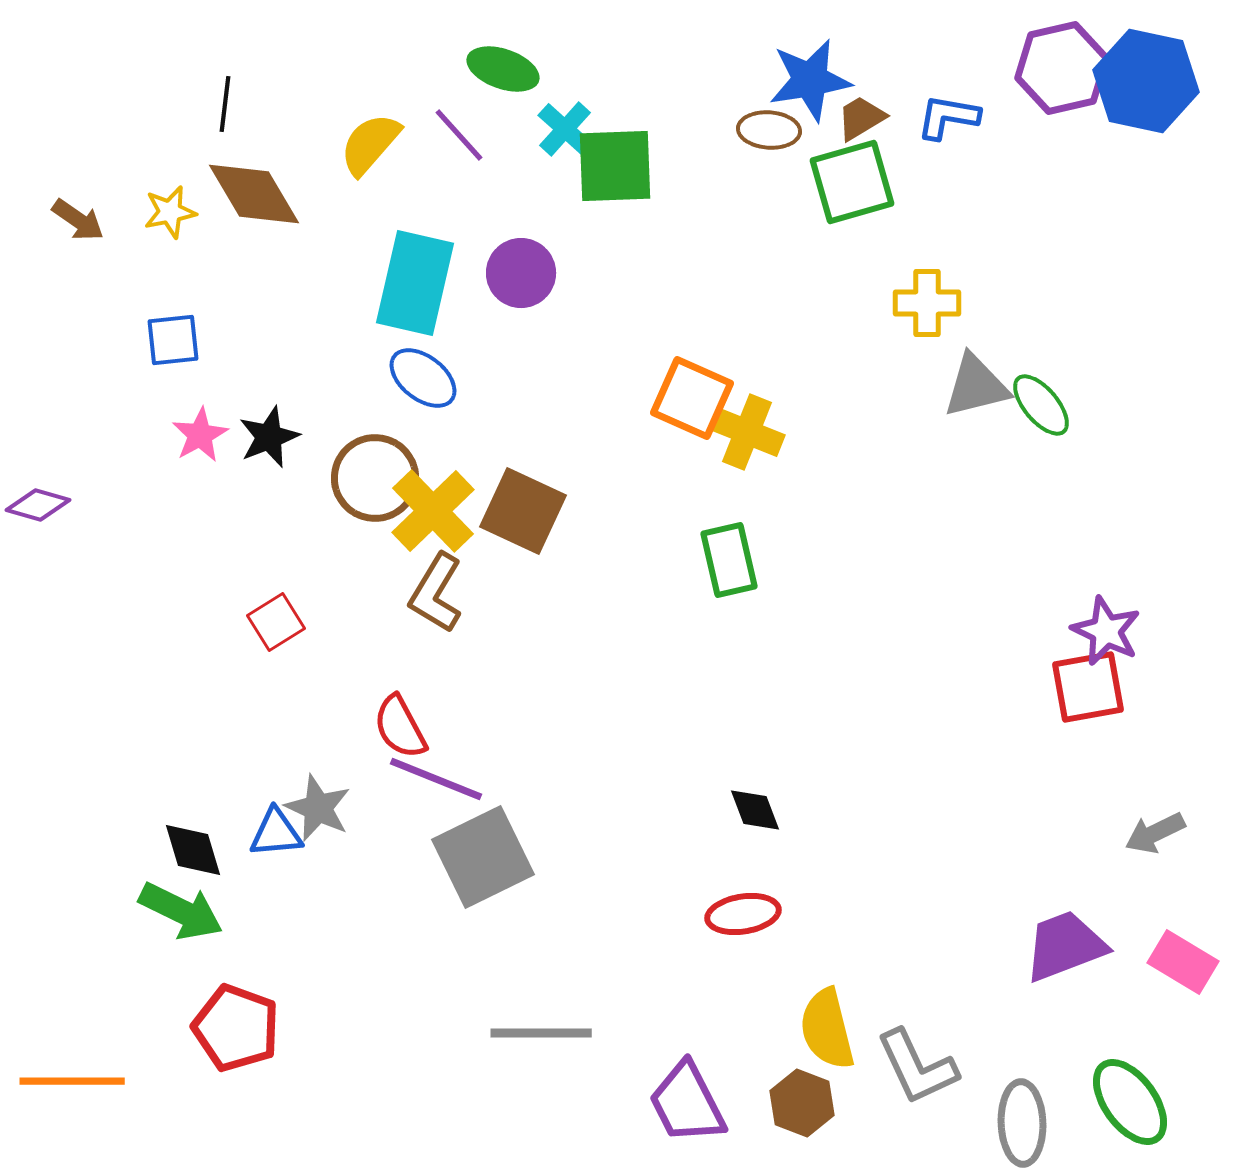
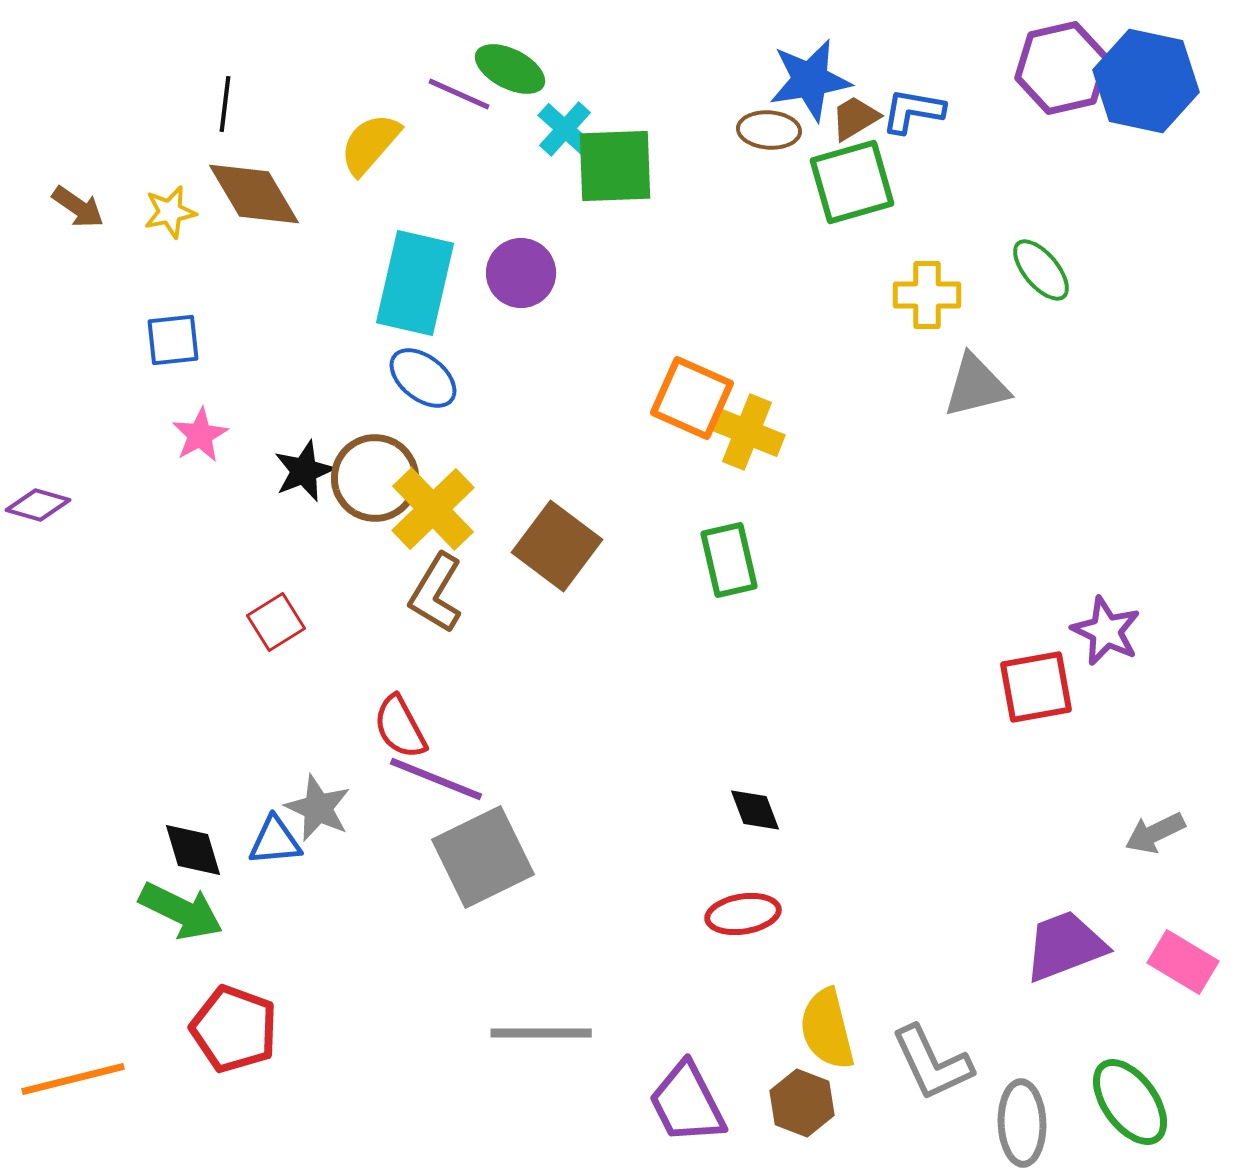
green ellipse at (503, 69): moved 7 px right; rotated 8 degrees clockwise
blue L-shape at (948, 117): moved 35 px left, 6 px up
brown trapezoid at (861, 118): moved 6 px left
purple line at (459, 135): moved 41 px up; rotated 24 degrees counterclockwise
brown arrow at (78, 220): moved 13 px up
yellow cross at (927, 303): moved 8 px up
green ellipse at (1041, 405): moved 135 px up
black star at (269, 437): moved 35 px right, 34 px down
yellow cross at (433, 511): moved 2 px up
brown square at (523, 511): moved 34 px right, 35 px down; rotated 12 degrees clockwise
red square at (1088, 687): moved 52 px left
blue triangle at (276, 833): moved 1 px left, 8 px down
red pentagon at (236, 1028): moved 2 px left, 1 px down
gray L-shape at (917, 1067): moved 15 px right, 4 px up
orange line at (72, 1081): moved 1 px right, 2 px up; rotated 14 degrees counterclockwise
